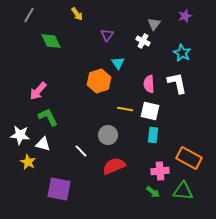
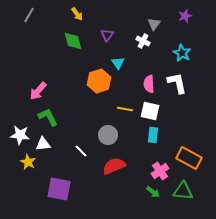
green diamond: moved 22 px right; rotated 10 degrees clockwise
white triangle: rotated 21 degrees counterclockwise
pink cross: rotated 30 degrees counterclockwise
